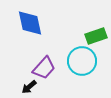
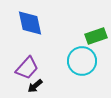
purple trapezoid: moved 17 px left
black arrow: moved 6 px right, 1 px up
